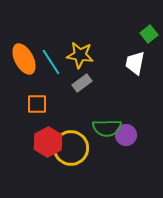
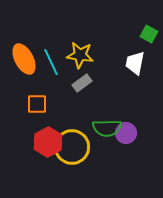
green square: rotated 24 degrees counterclockwise
cyan line: rotated 8 degrees clockwise
purple circle: moved 2 px up
yellow circle: moved 1 px right, 1 px up
